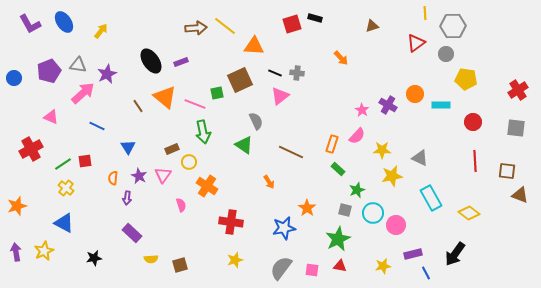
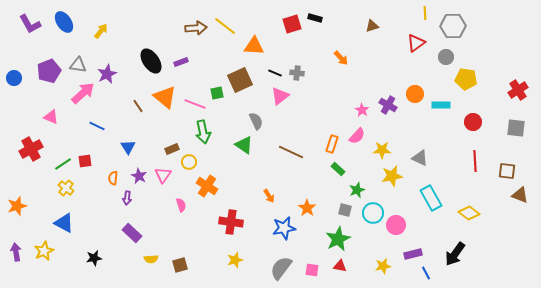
gray circle at (446, 54): moved 3 px down
orange arrow at (269, 182): moved 14 px down
